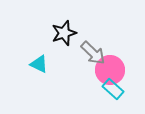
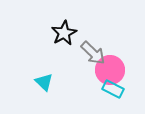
black star: rotated 10 degrees counterclockwise
cyan triangle: moved 5 px right, 18 px down; rotated 18 degrees clockwise
cyan rectangle: rotated 15 degrees counterclockwise
